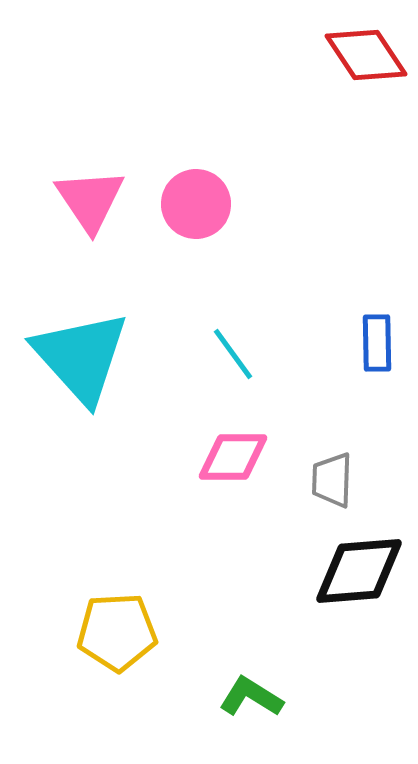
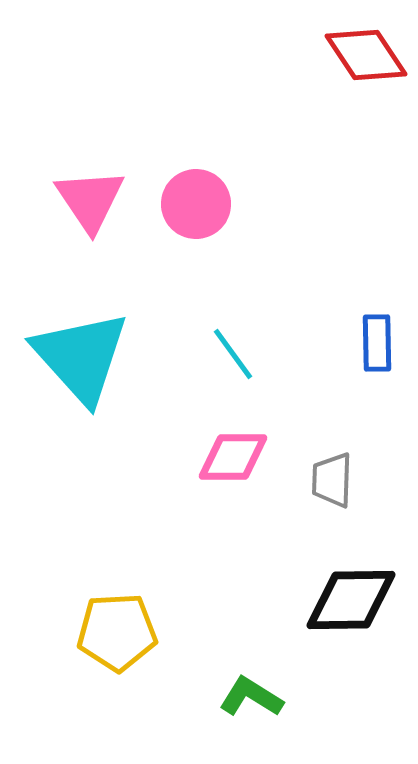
black diamond: moved 8 px left, 29 px down; rotated 4 degrees clockwise
